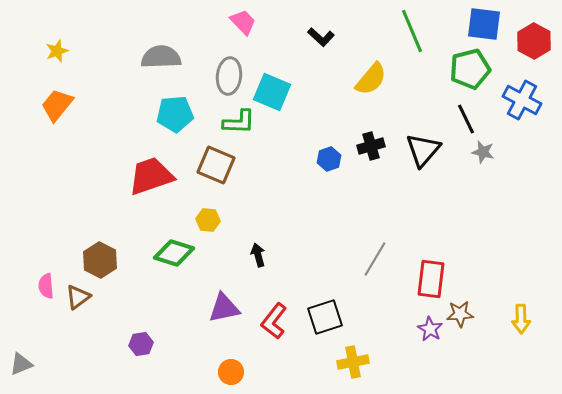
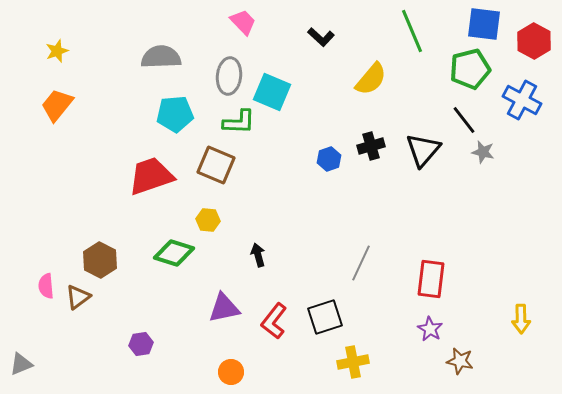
black line: moved 2 px left, 1 px down; rotated 12 degrees counterclockwise
gray line: moved 14 px left, 4 px down; rotated 6 degrees counterclockwise
brown star: moved 47 px down; rotated 16 degrees clockwise
